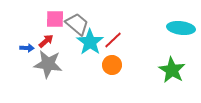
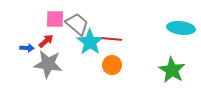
red line: moved 1 px left, 1 px up; rotated 48 degrees clockwise
